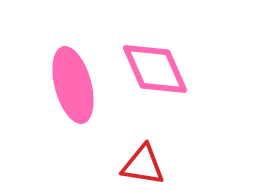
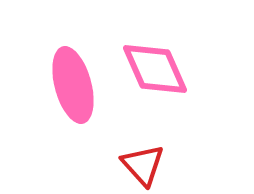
red triangle: rotated 39 degrees clockwise
